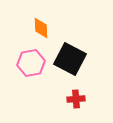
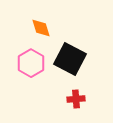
orange diamond: rotated 15 degrees counterclockwise
pink hexagon: rotated 20 degrees counterclockwise
